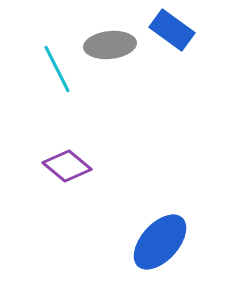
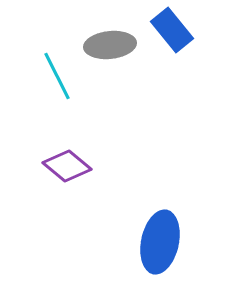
blue rectangle: rotated 15 degrees clockwise
cyan line: moved 7 px down
blue ellipse: rotated 30 degrees counterclockwise
